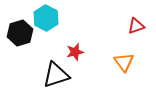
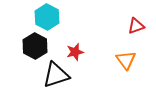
cyan hexagon: moved 1 px right, 1 px up
black hexagon: moved 15 px right, 13 px down; rotated 15 degrees counterclockwise
orange triangle: moved 2 px right, 2 px up
